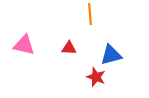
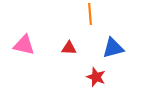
blue triangle: moved 2 px right, 7 px up
